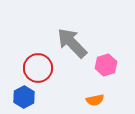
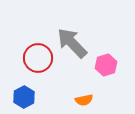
red circle: moved 10 px up
orange semicircle: moved 11 px left
